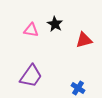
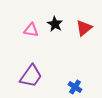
red triangle: moved 12 px up; rotated 24 degrees counterclockwise
blue cross: moved 3 px left, 1 px up
